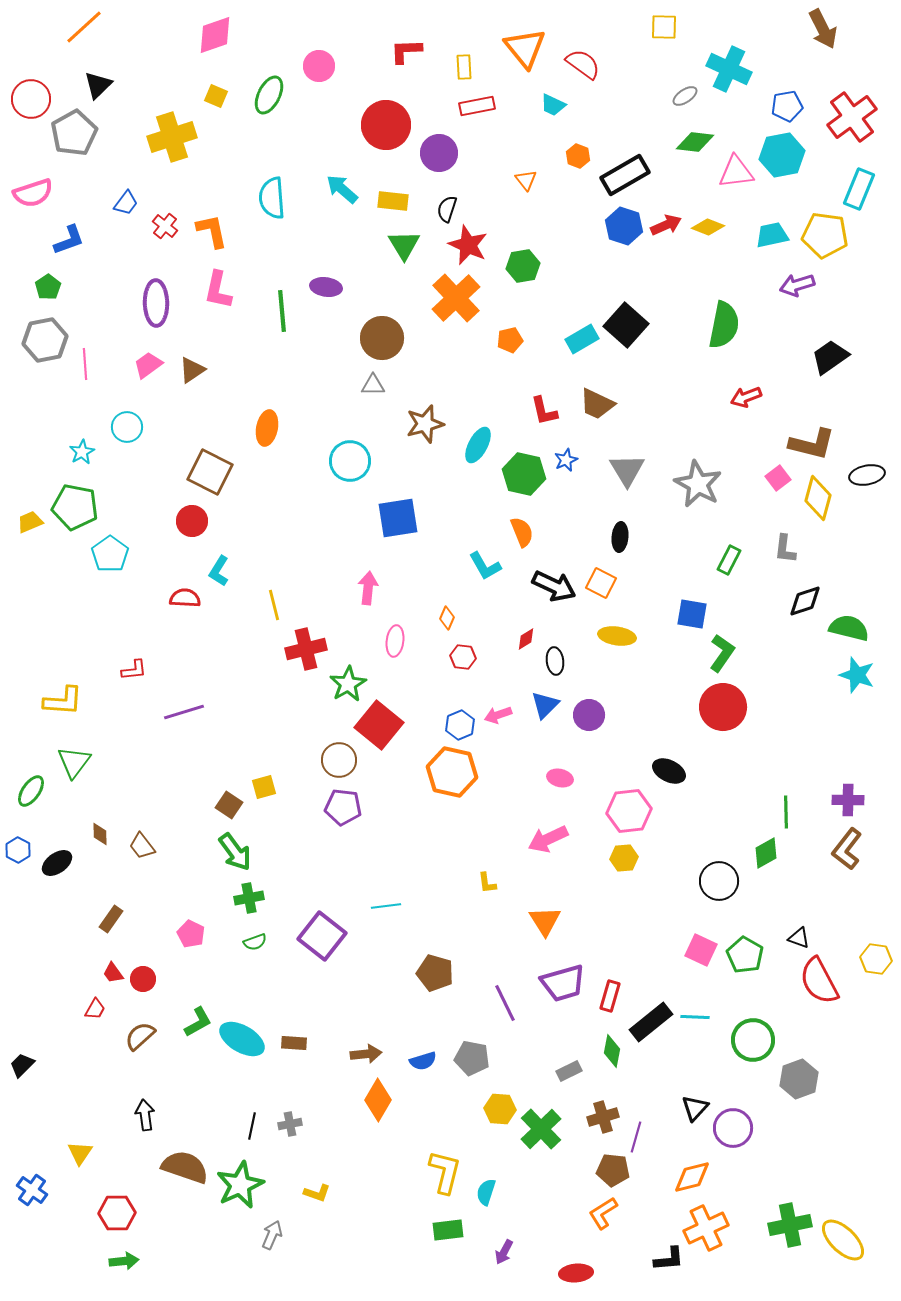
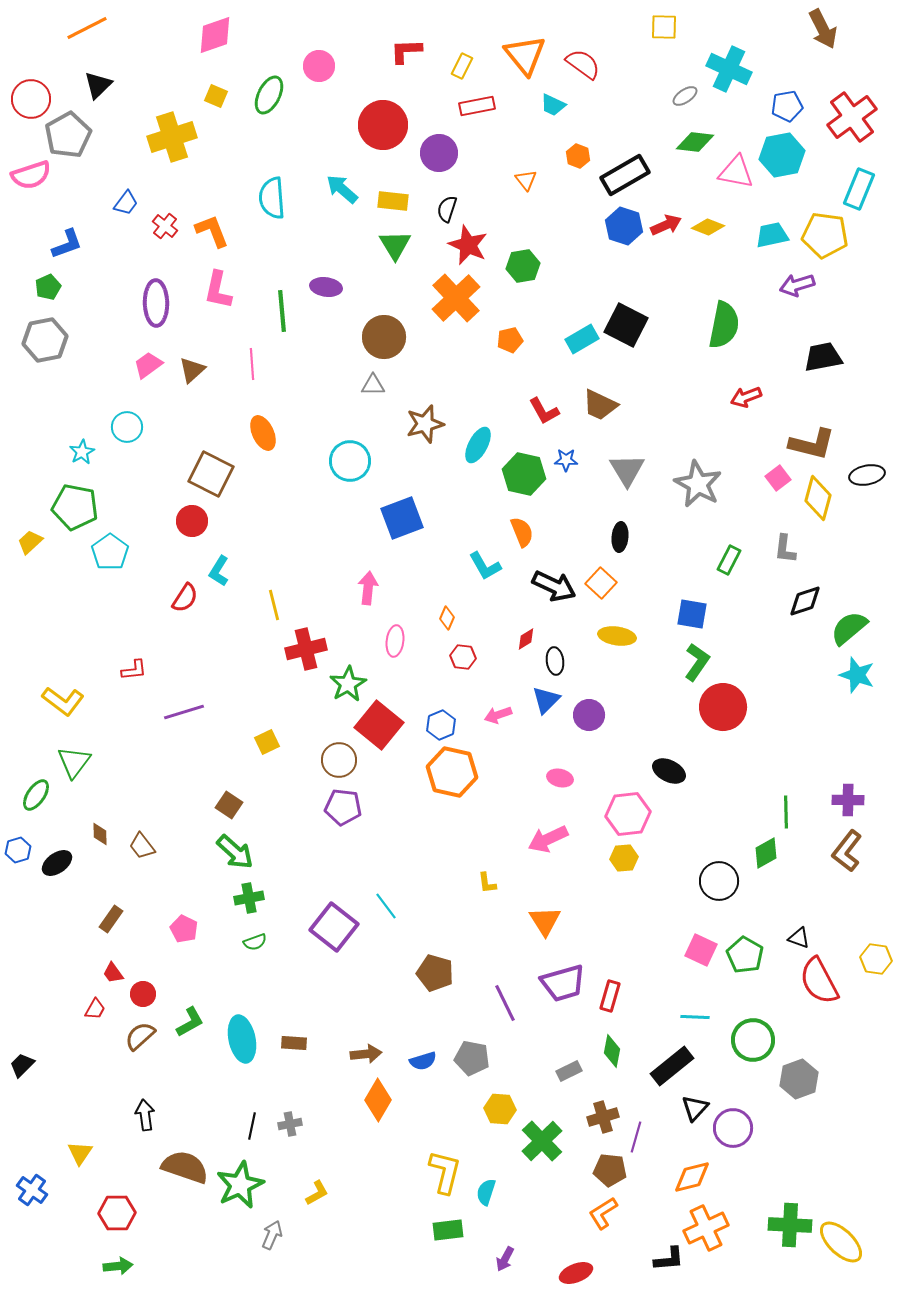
orange line at (84, 27): moved 3 px right, 1 px down; rotated 15 degrees clockwise
orange triangle at (525, 48): moved 7 px down
yellow rectangle at (464, 67): moved 2 px left, 1 px up; rotated 30 degrees clockwise
red circle at (386, 125): moved 3 px left
gray pentagon at (74, 133): moved 6 px left, 2 px down
pink triangle at (736, 172): rotated 18 degrees clockwise
pink semicircle at (33, 193): moved 2 px left, 18 px up
orange L-shape at (212, 231): rotated 9 degrees counterclockwise
blue L-shape at (69, 240): moved 2 px left, 4 px down
green triangle at (404, 245): moved 9 px left
green pentagon at (48, 287): rotated 10 degrees clockwise
black square at (626, 325): rotated 15 degrees counterclockwise
brown circle at (382, 338): moved 2 px right, 1 px up
black trapezoid at (830, 357): moved 7 px left; rotated 24 degrees clockwise
pink line at (85, 364): moved 167 px right
brown triangle at (192, 370): rotated 8 degrees counterclockwise
brown trapezoid at (597, 404): moved 3 px right, 1 px down
red L-shape at (544, 411): rotated 16 degrees counterclockwise
orange ellipse at (267, 428): moved 4 px left, 5 px down; rotated 36 degrees counterclockwise
blue star at (566, 460): rotated 25 degrees clockwise
brown square at (210, 472): moved 1 px right, 2 px down
blue square at (398, 518): moved 4 px right; rotated 12 degrees counterclockwise
yellow trapezoid at (30, 522): moved 20 px down; rotated 20 degrees counterclockwise
cyan pentagon at (110, 554): moved 2 px up
orange square at (601, 583): rotated 16 degrees clockwise
red semicircle at (185, 598): rotated 120 degrees clockwise
green semicircle at (849, 628): rotated 54 degrees counterclockwise
green L-shape at (722, 653): moved 25 px left, 9 px down
yellow L-shape at (63, 701): rotated 33 degrees clockwise
blue triangle at (545, 705): moved 1 px right, 5 px up
blue hexagon at (460, 725): moved 19 px left
yellow square at (264, 787): moved 3 px right, 45 px up; rotated 10 degrees counterclockwise
green ellipse at (31, 791): moved 5 px right, 4 px down
pink hexagon at (629, 811): moved 1 px left, 3 px down
brown L-shape at (847, 849): moved 2 px down
blue hexagon at (18, 850): rotated 15 degrees clockwise
green arrow at (235, 852): rotated 12 degrees counterclockwise
cyan line at (386, 906): rotated 60 degrees clockwise
pink pentagon at (191, 934): moved 7 px left, 5 px up
purple square at (322, 936): moved 12 px right, 9 px up
red circle at (143, 979): moved 15 px down
green L-shape at (198, 1022): moved 8 px left
black rectangle at (651, 1022): moved 21 px right, 44 px down
cyan ellipse at (242, 1039): rotated 48 degrees clockwise
green cross at (541, 1129): moved 1 px right, 12 px down
brown pentagon at (613, 1170): moved 3 px left
yellow L-shape at (317, 1193): rotated 48 degrees counterclockwise
green cross at (790, 1225): rotated 15 degrees clockwise
yellow ellipse at (843, 1240): moved 2 px left, 2 px down
purple arrow at (504, 1252): moved 1 px right, 7 px down
green arrow at (124, 1261): moved 6 px left, 5 px down
red ellipse at (576, 1273): rotated 16 degrees counterclockwise
